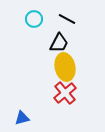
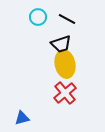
cyan circle: moved 4 px right, 2 px up
black trapezoid: moved 2 px right, 1 px down; rotated 45 degrees clockwise
yellow ellipse: moved 3 px up
